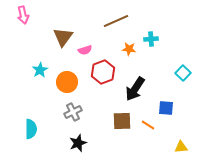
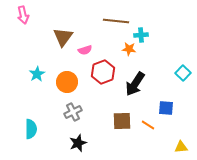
brown line: rotated 30 degrees clockwise
cyan cross: moved 10 px left, 4 px up
cyan star: moved 3 px left, 4 px down
black arrow: moved 5 px up
